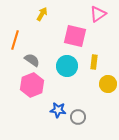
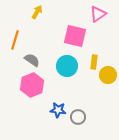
yellow arrow: moved 5 px left, 2 px up
yellow circle: moved 9 px up
